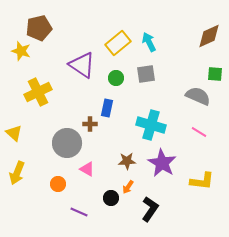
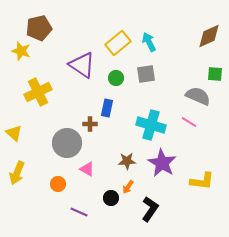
pink line: moved 10 px left, 10 px up
